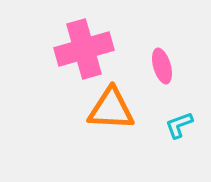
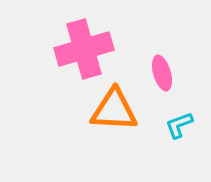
pink ellipse: moved 7 px down
orange triangle: moved 3 px right, 1 px down
